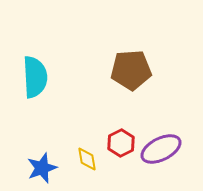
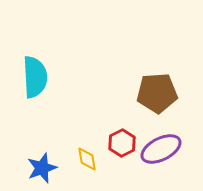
brown pentagon: moved 26 px right, 23 px down
red hexagon: moved 1 px right
